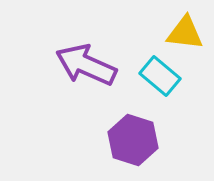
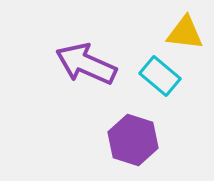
purple arrow: moved 1 px up
